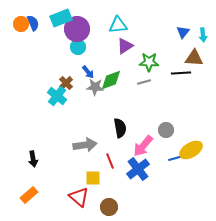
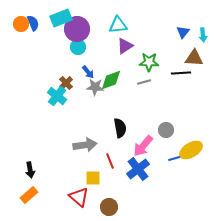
black arrow: moved 3 px left, 11 px down
